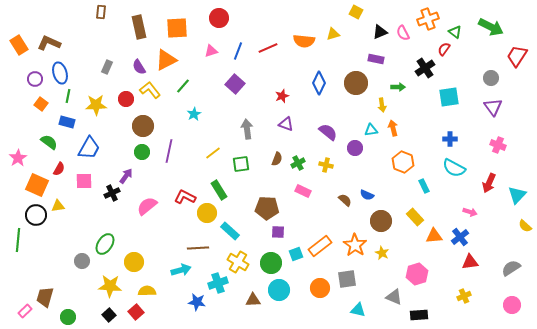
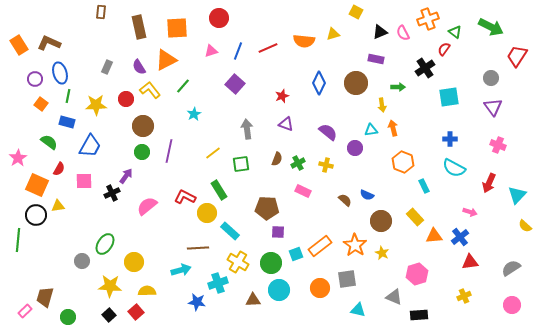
blue trapezoid at (89, 148): moved 1 px right, 2 px up
